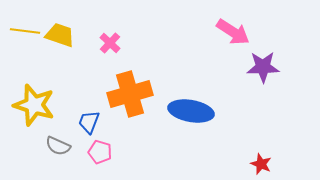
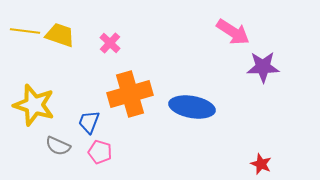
blue ellipse: moved 1 px right, 4 px up
